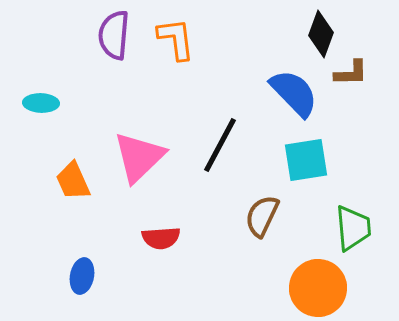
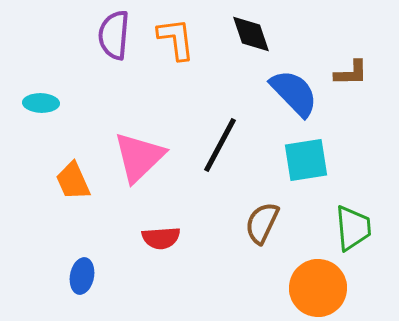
black diamond: moved 70 px left; rotated 39 degrees counterclockwise
brown semicircle: moved 7 px down
